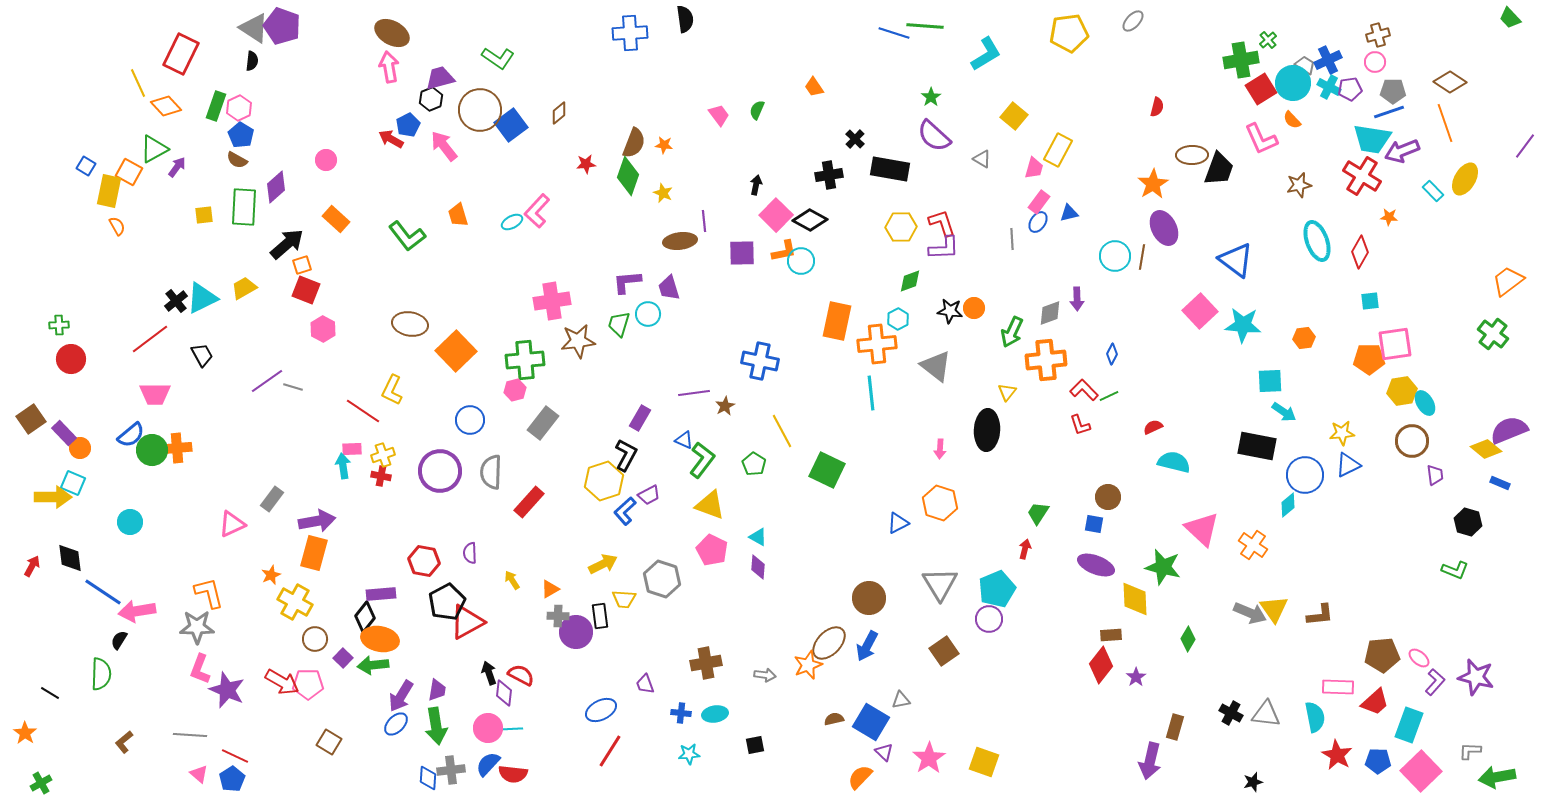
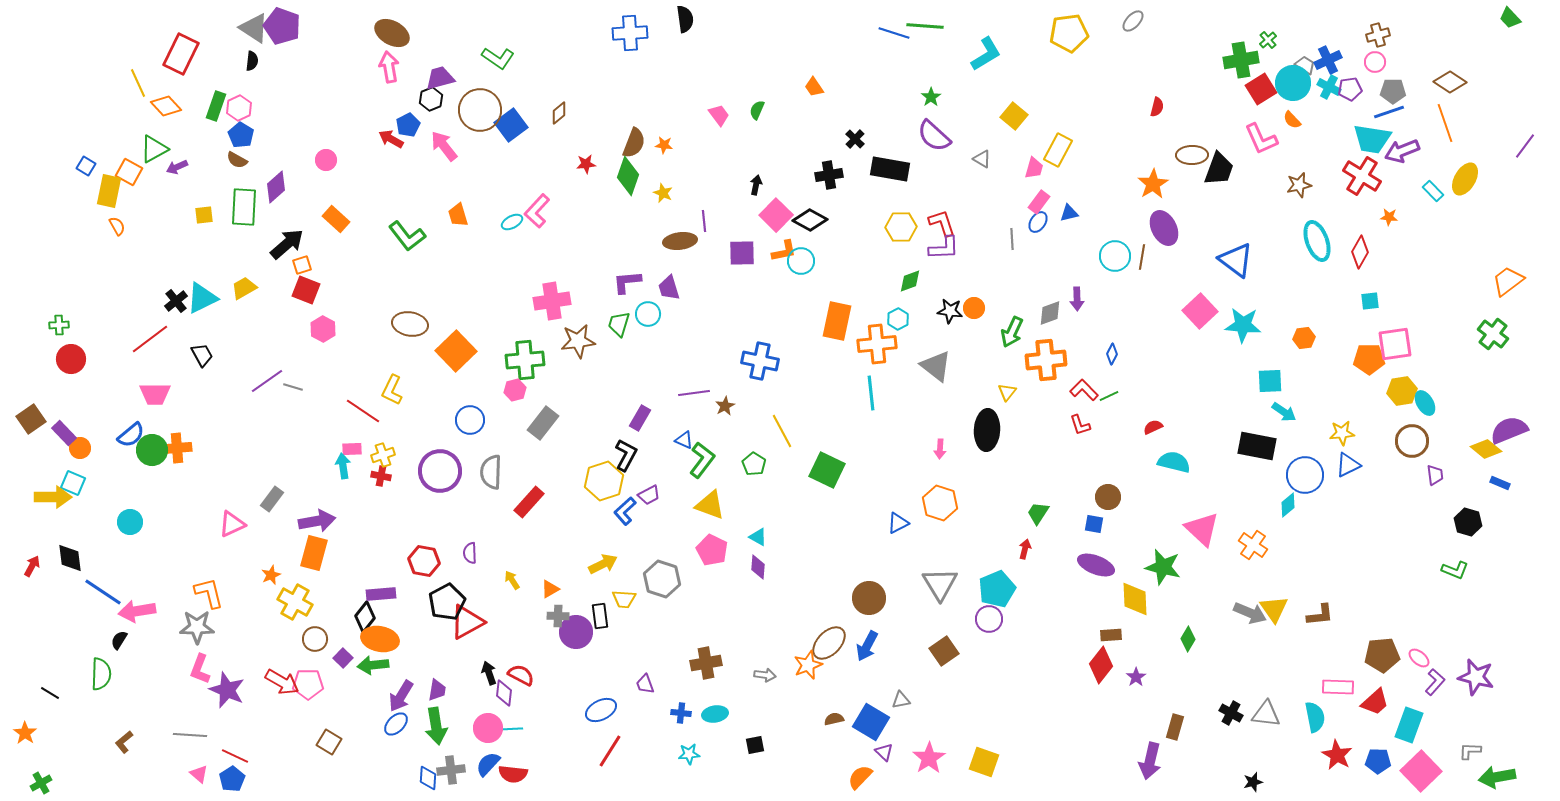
purple arrow at (177, 167): rotated 150 degrees counterclockwise
